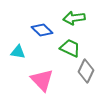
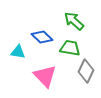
green arrow: moved 3 px down; rotated 50 degrees clockwise
blue diamond: moved 7 px down
green trapezoid: rotated 15 degrees counterclockwise
pink triangle: moved 3 px right, 4 px up
